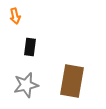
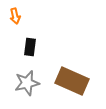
brown rectangle: rotated 76 degrees counterclockwise
gray star: moved 1 px right, 2 px up
